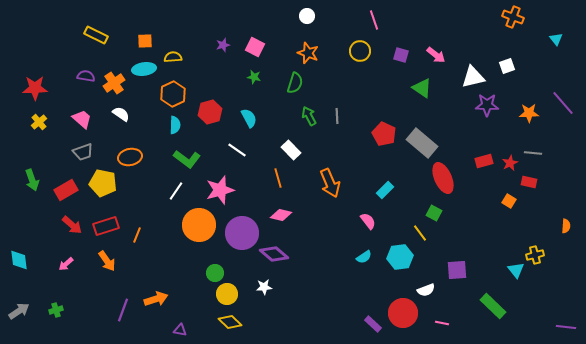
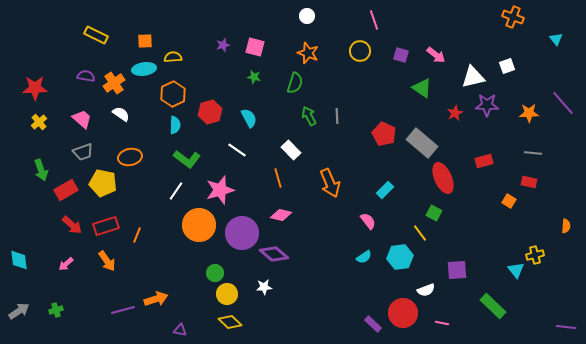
pink square at (255, 47): rotated 12 degrees counterclockwise
red star at (510, 163): moved 55 px left, 50 px up
green arrow at (32, 180): moved 9 px right, 10 px up
purple line at (123, 310): rotated 55 degrees clockwise
